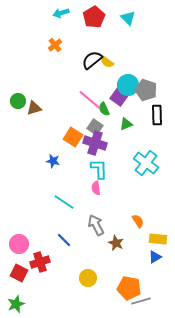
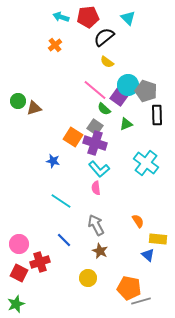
cyan arrow: moved 4 px down; rotated 35 degrees clockwise
red pentagon: moved 6 px left; rotated 25 degrees clockwise
black semicircle: moved 12 px right, 23 px up
gray pentagon: moved 1 px down
pink line: moved 5 px right, 10 px up
green semicircle: rotated 24 degrees counterclockwise
cyan L-shape: rotated 140 degrees clockwise
cyan line: moved 3 px left, 1 px up
brown star: moved 16 px left, 8 px down
blue triangle: moved 7 px left, 2 px up; rotated 48 degrees counterclockwise
